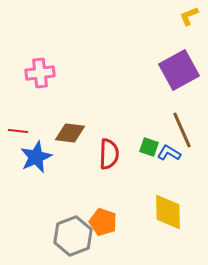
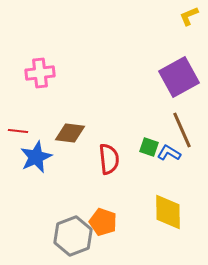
purple square: moved 7 px down
red semicircle: moved 5 px down; rotated 8 degrees counterclockwise
